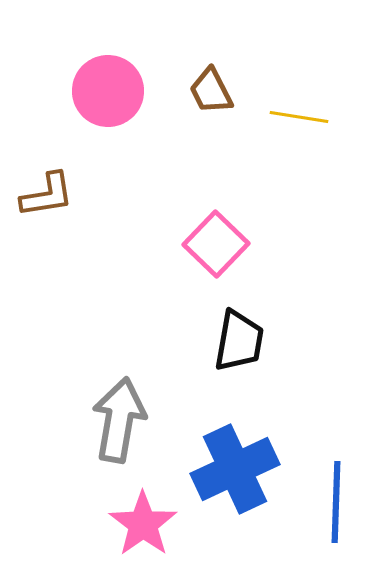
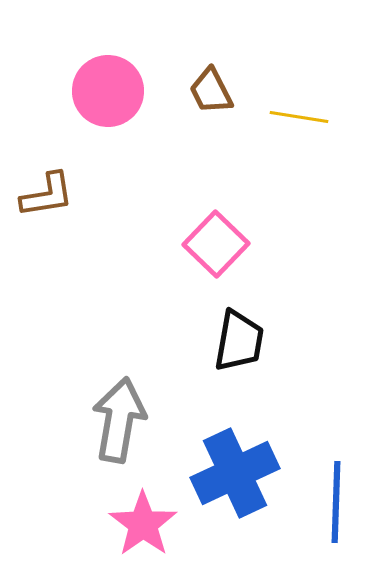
blue cross: moved 4 px down
